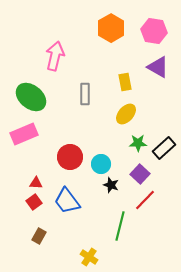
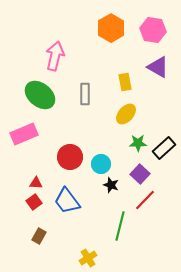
pink hexagon: moved 1 px left, 1 px up
green ellipse: moved 9 px right, 2 px up
yellow cross: moved 1 px left, 1 px down; rotated 24 degrees clockwise
